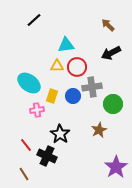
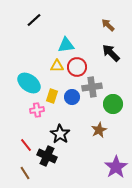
black arrow: rotated 72 degrees clockwise
blue circle: moved 1 px left, 1 px down
brown line: moved 1 px right, 1 px up
